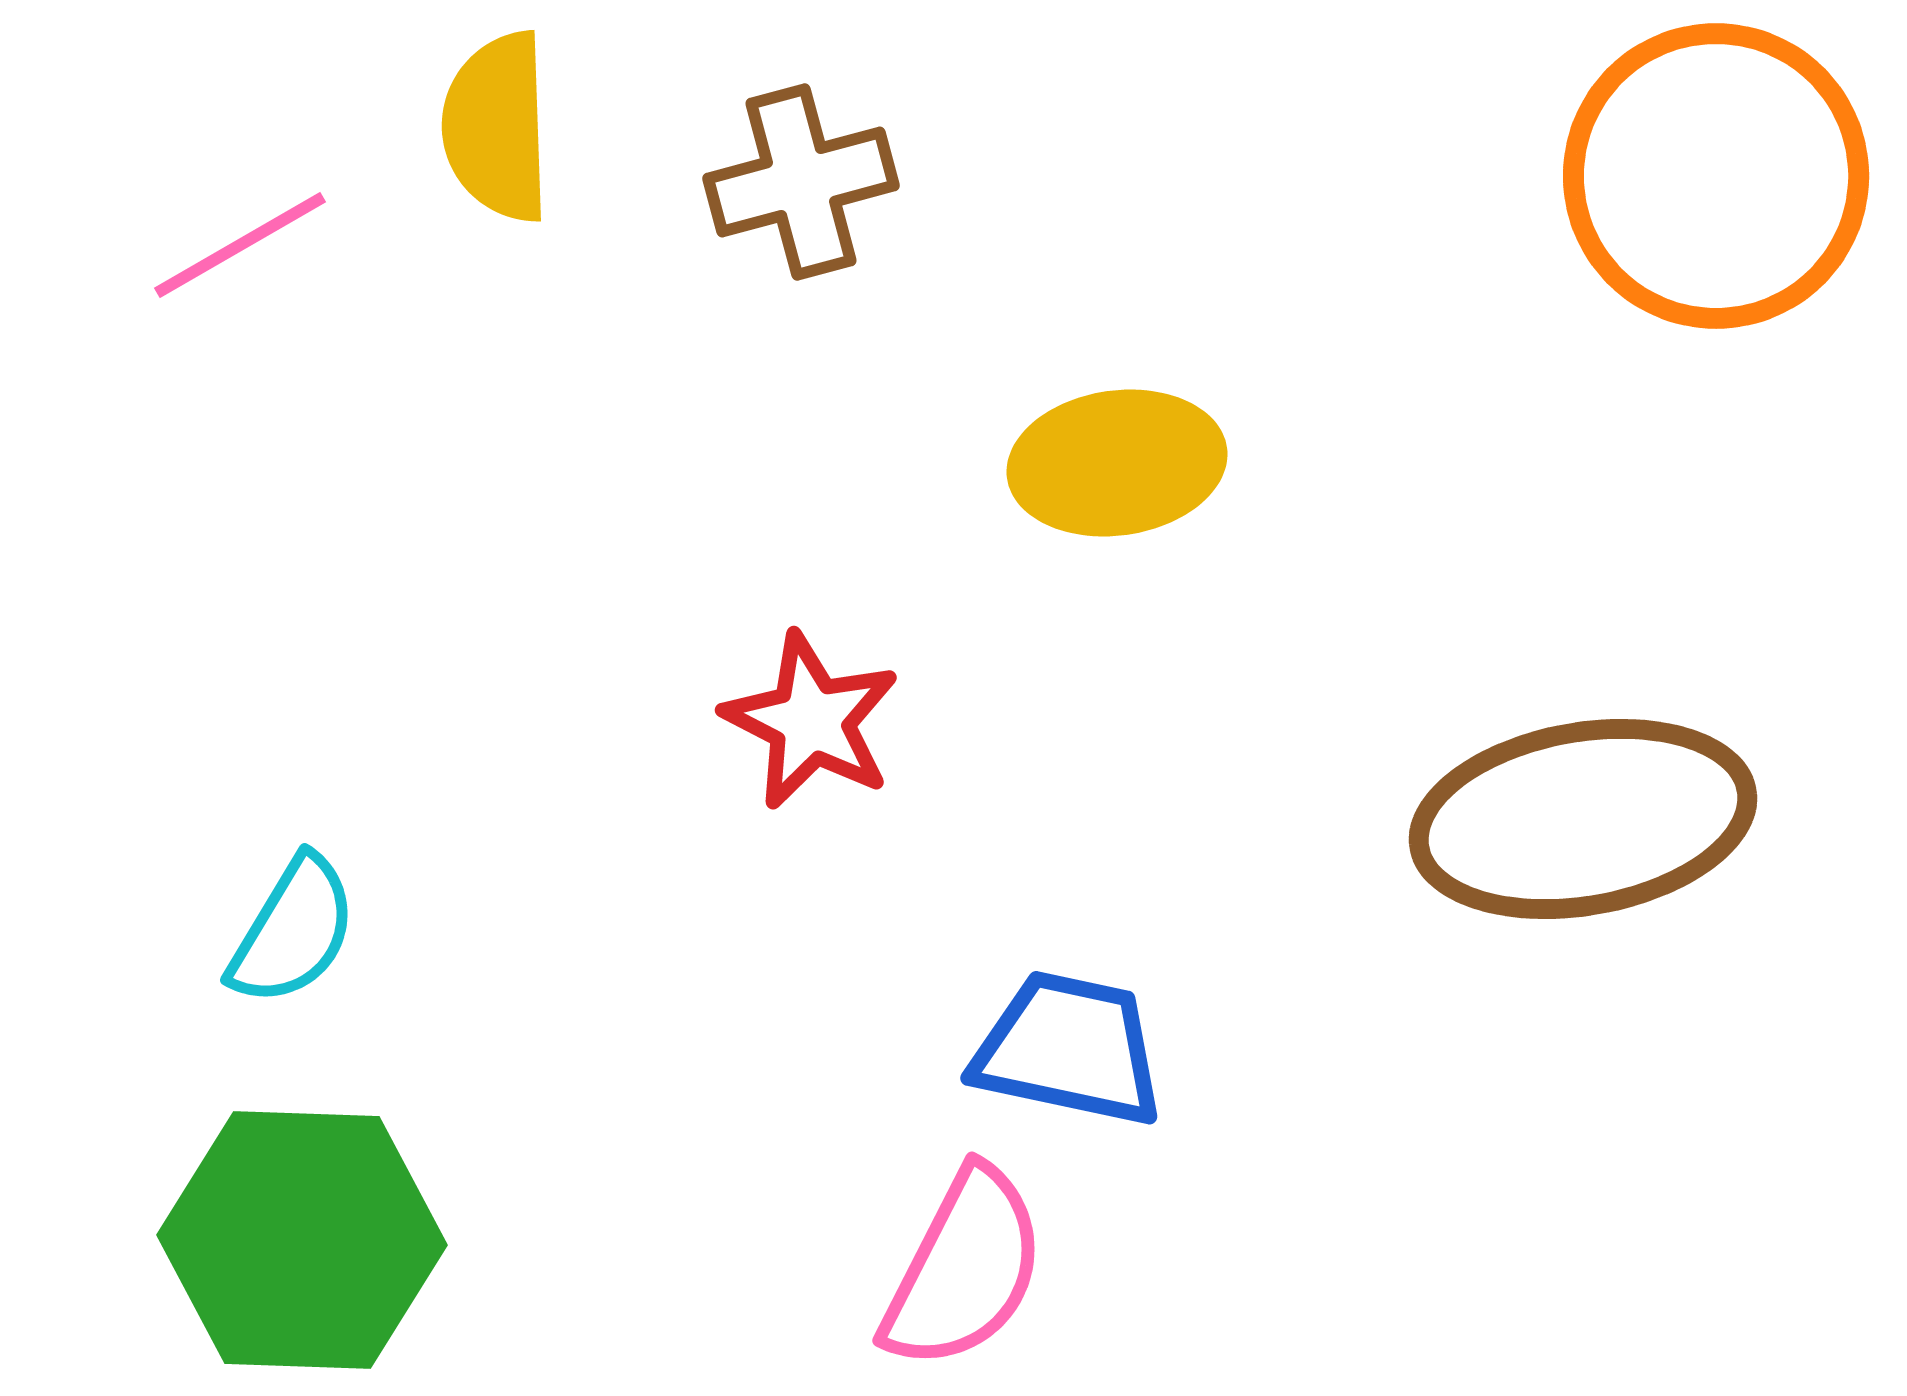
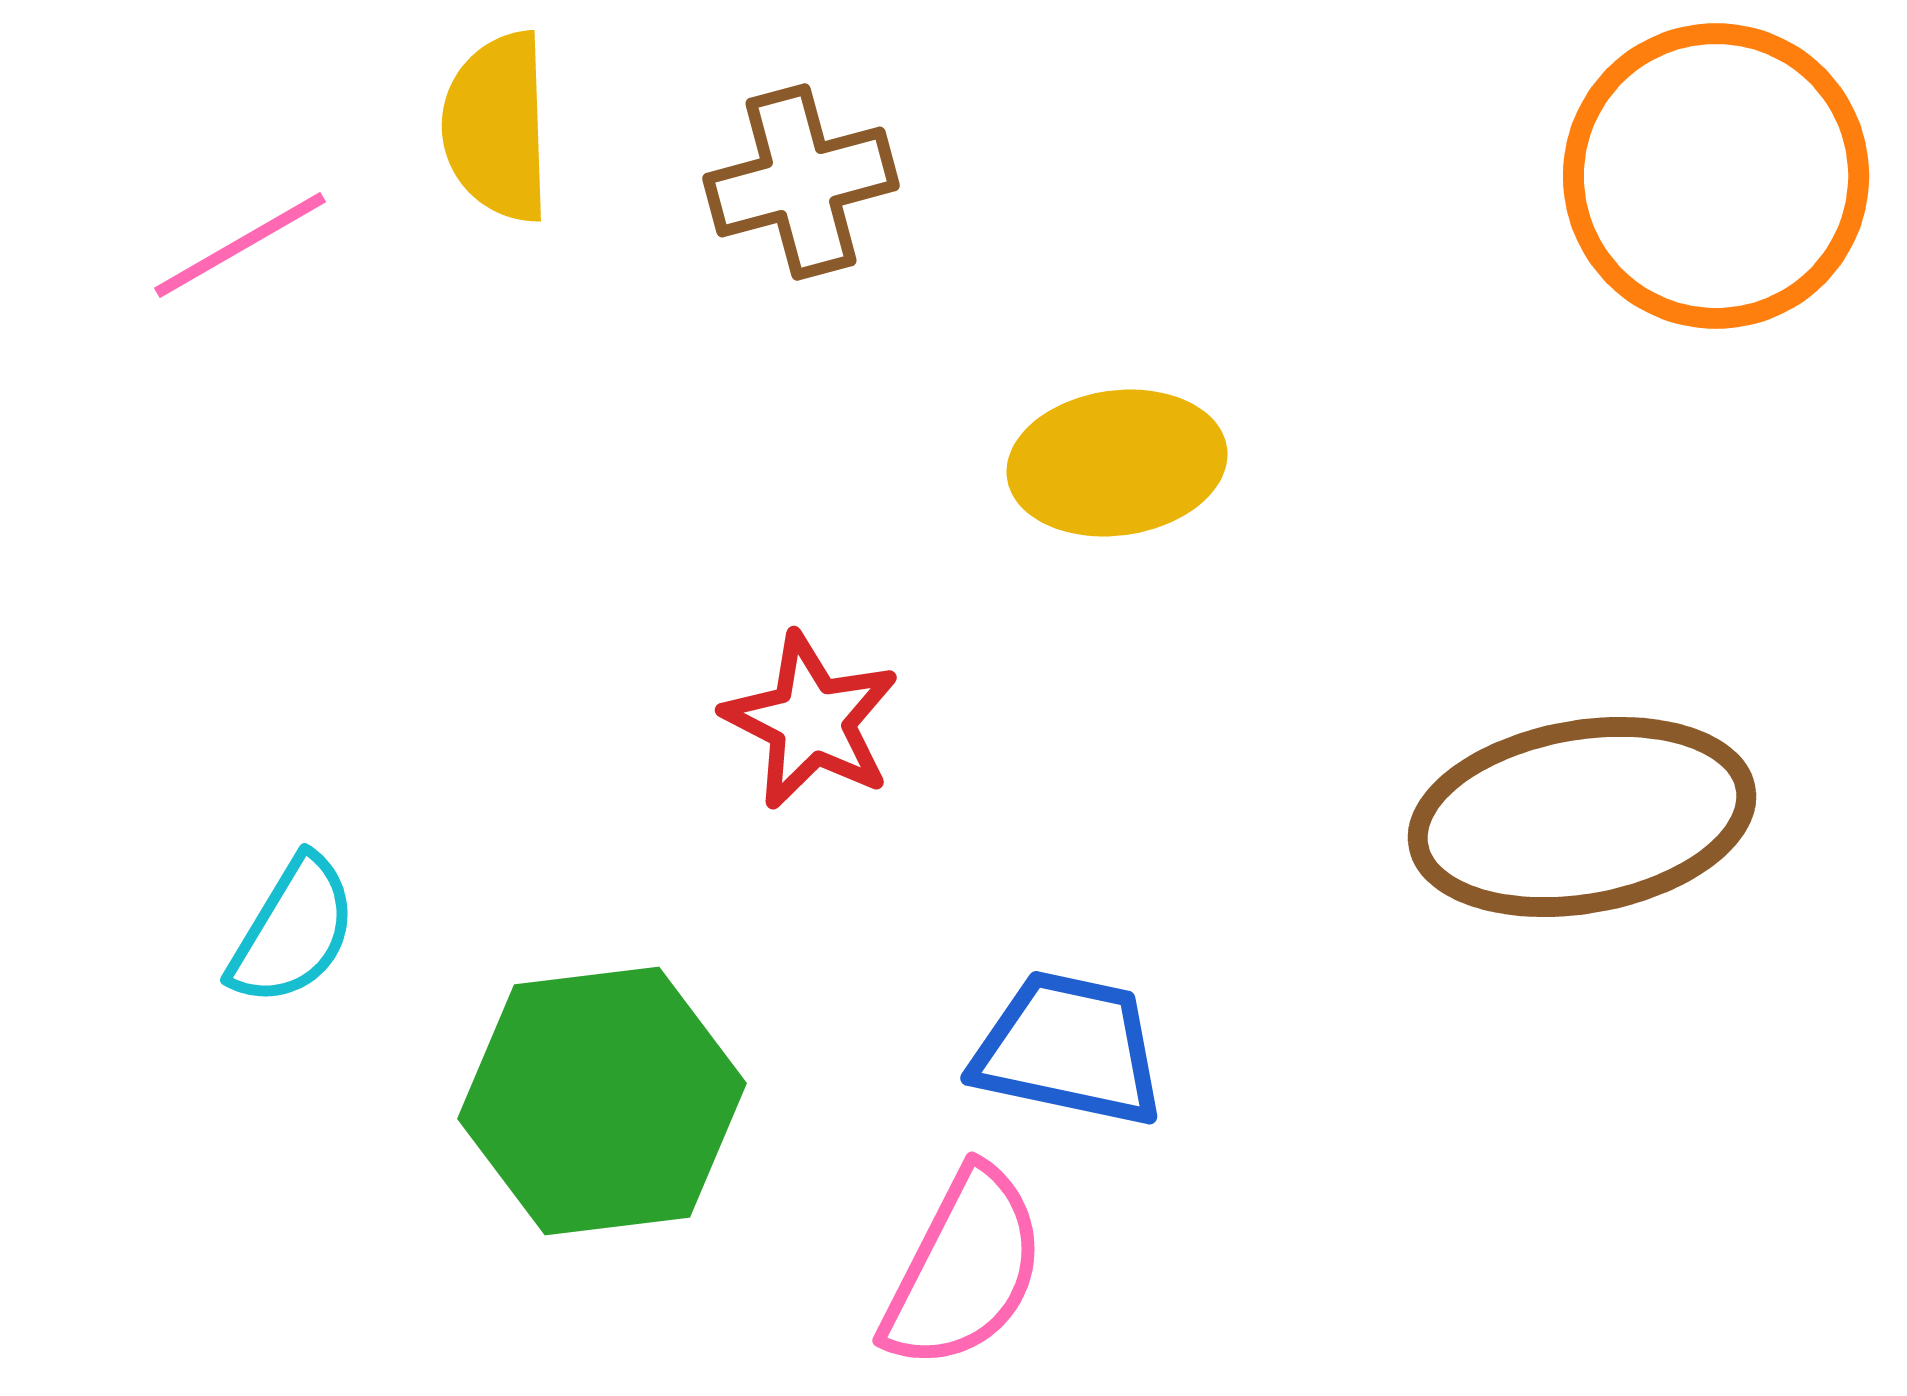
brown ellipse: moved 1 px left, 2 px up
green hexagon: moved 300 px right, 139 px up; rotated 9 degrees counterclockwise
